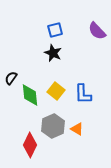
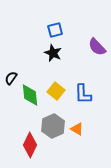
purple semicircle: moved 16 px down
